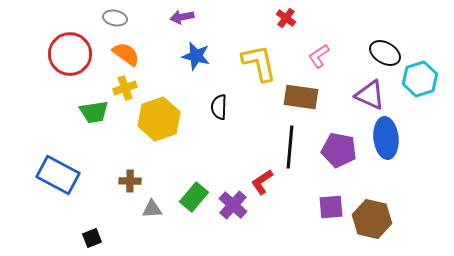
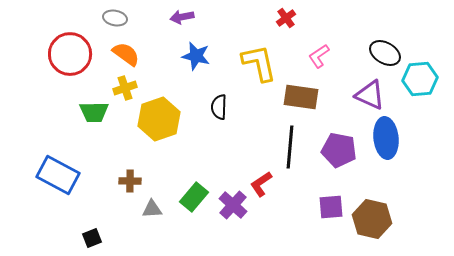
red cross: rotated 18 degrees clockwise
cyan hexagon: rotated 12 degrees clockwise
green trapezoid: rotated 8 degrees clockwise
red L-shape: moved 1 px left, 2 px down
